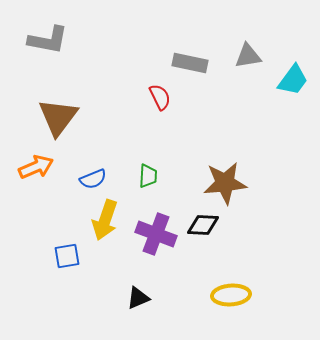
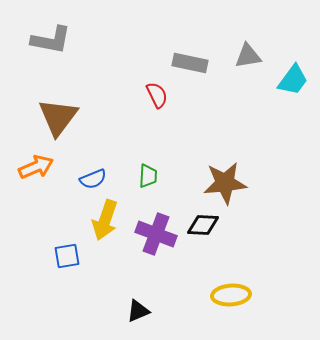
gray L-shape: moved 3 px right
red semicircle: moved 3 px left, 2 px up
black triangle: moved 13 px down
